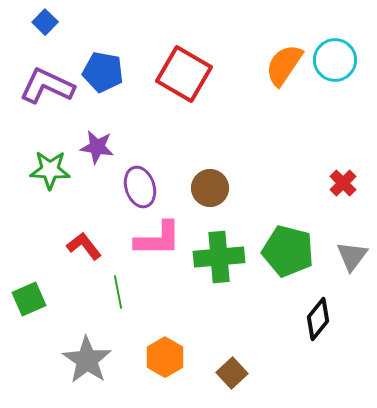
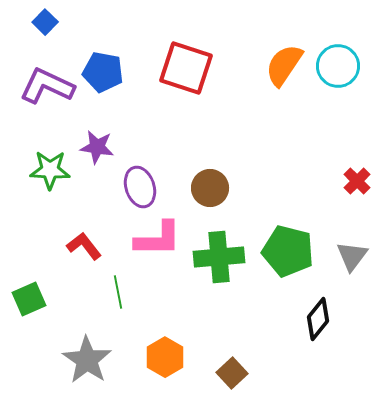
cyan circle: moved 3 px right, 6 px down
red square: moved 2 px right, 6 px up; rotated 12 degrees counterclockwise
red cross: moved 14 px right, 2 px up
